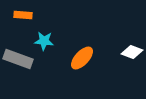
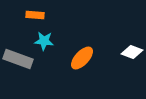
orange rectangle: moved 12 px right
